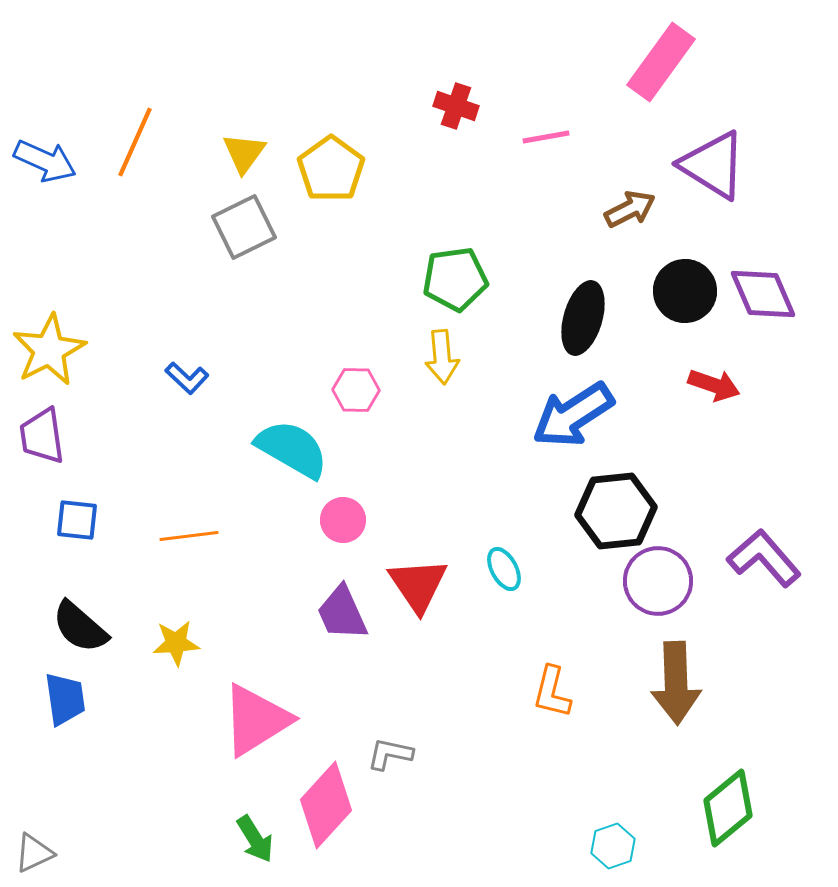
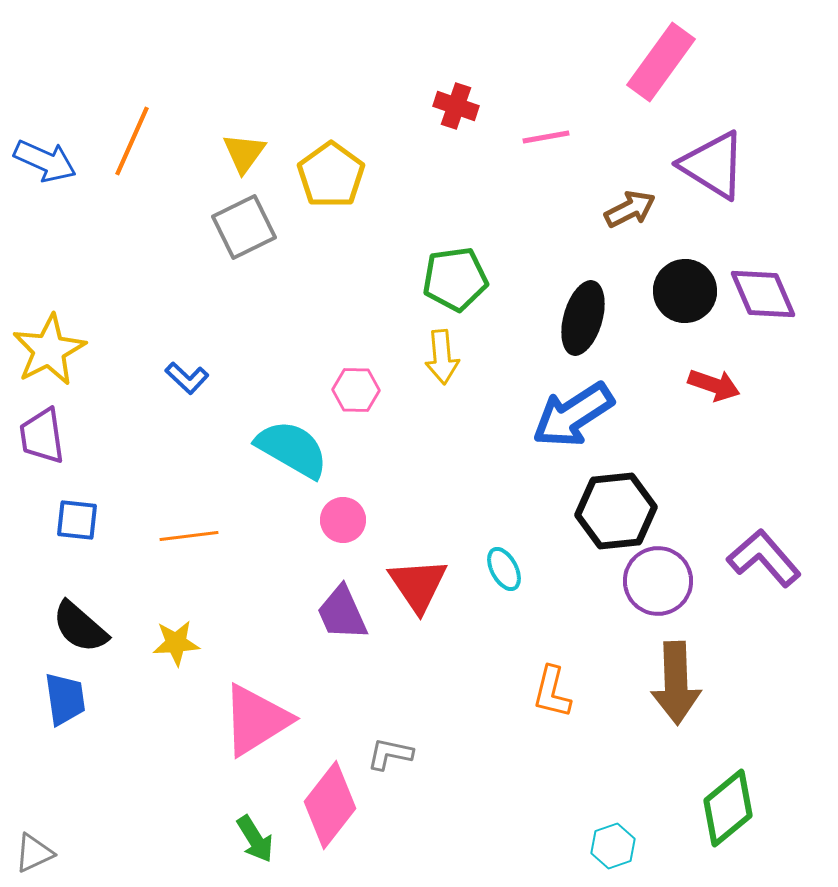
orange line at (135, 142): moved 3 px left, 1 px up
yellow pentagon at (331, 169): moved 6 px down
pink diamond at (326, 805): moved 4 px right; rotated 4 degrees counterclockwise
